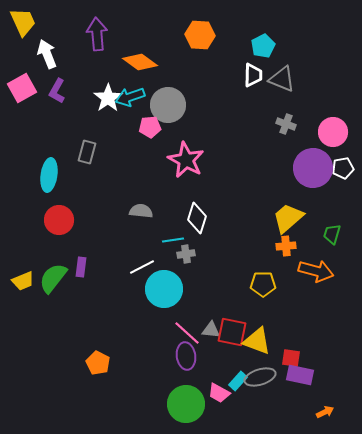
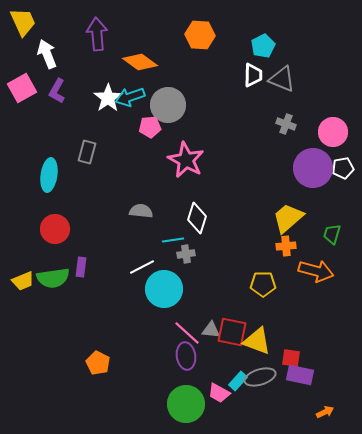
red circle at (59, 220): moved 4 px left, 9 px down
green semicircle at (53, 278): rotated 136 degrees counterclockwise
